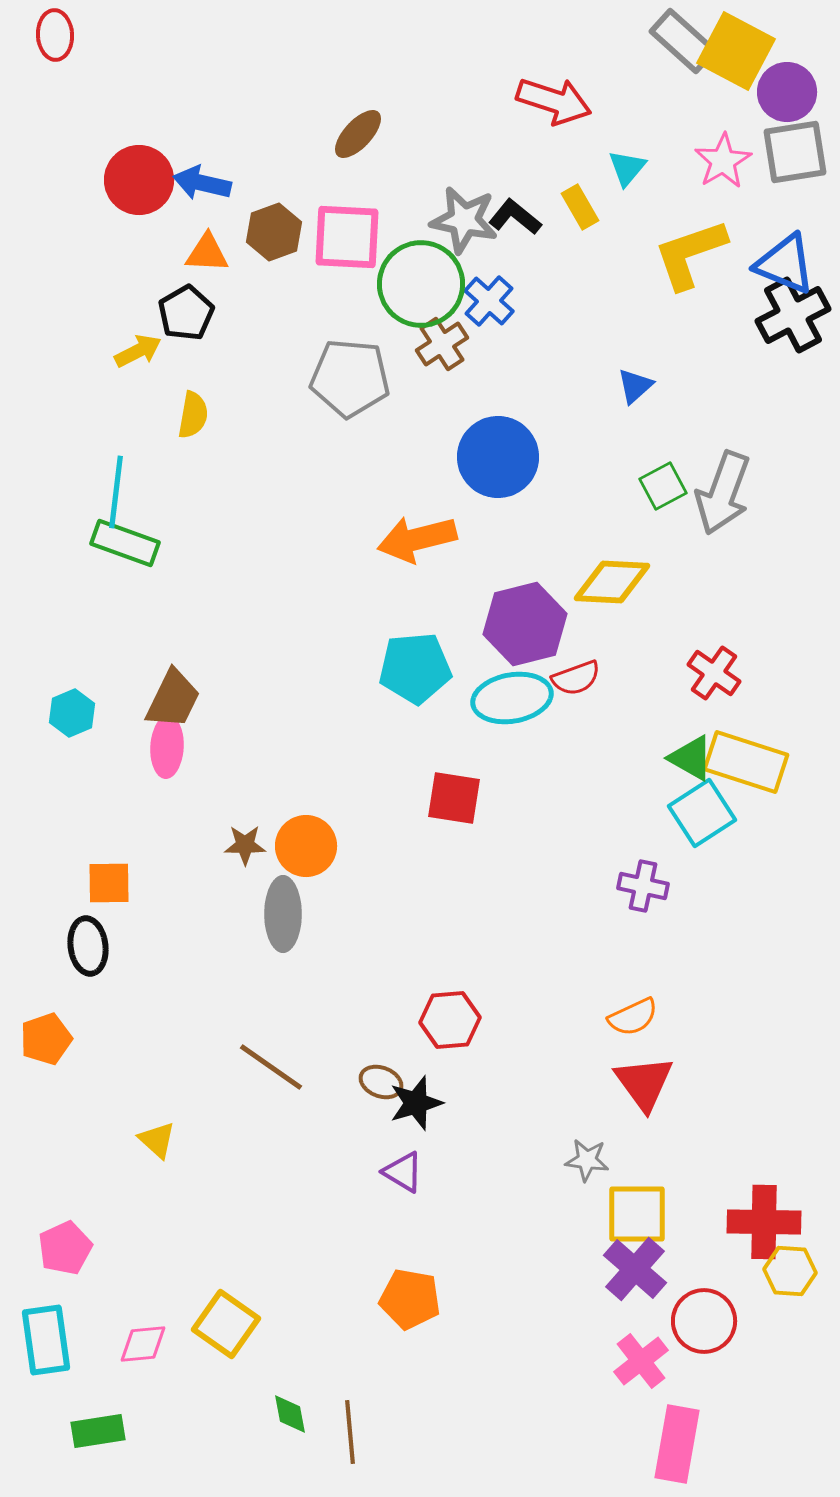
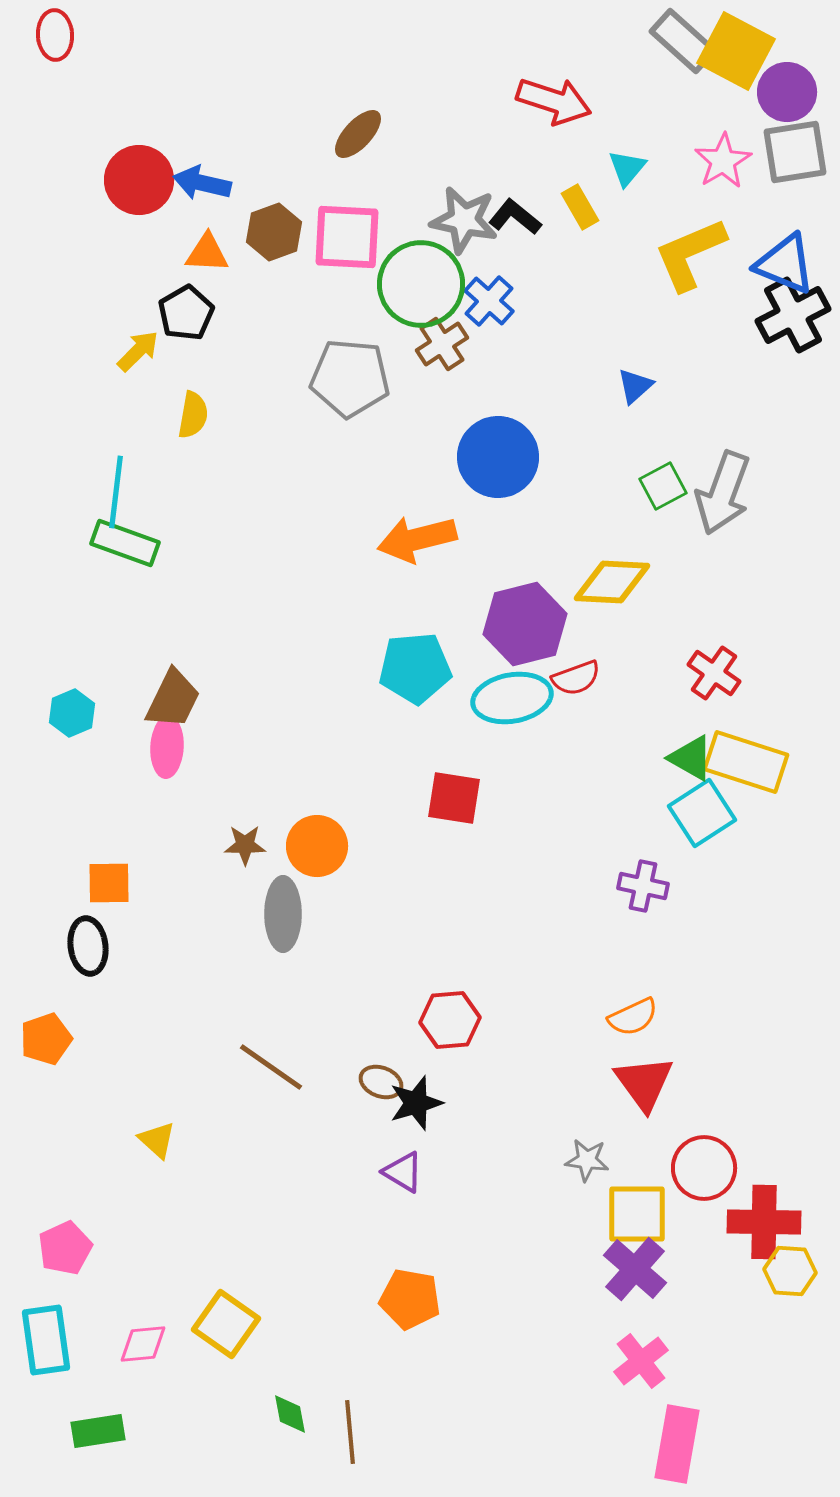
yellow L-shape at (690, 254): rotated 4 degrees counterclockwise
yellow arrow at (138, 351): rotated 18 degrees counterclockwise
orange circle at (306, 846): moved 11 px right
red circle at (704, 1321): moved 153 px up
